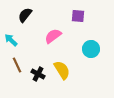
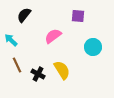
black semicircle: moved 1 px left
cyan circle: moved 2 px right, 2 px up
